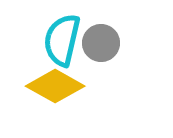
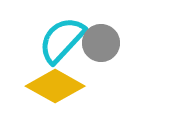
cyan semicircle: rotated 30 degrees clockwise
